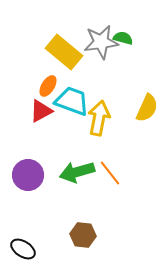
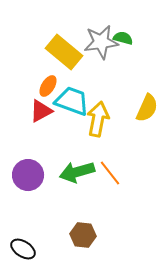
yellow arrow: moved 1 px left, 1 px down
